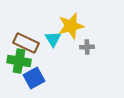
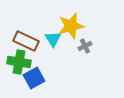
brown rectangle: moved 2 px up
gray cross: moved 2 px left, 1 px up; rotated 24 degrees counterclockwise
green cross: moved 1 px down
